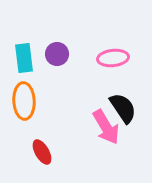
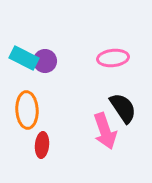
purple circle: moved 12 px left, 7 px down
cyan rectangle: rotated 56 degrees counterclockwise
orange ellipse: moved 3 px right, 9 px down
pink arrow: moved 1 px left, 4 px down; rotated 12 degrees clockwise
red ellipse: moved 7 px up; rotated 35 degrees clockwise
